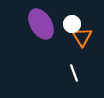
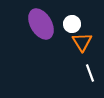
orange triangle: moved 5 px down
white line: moved 16 px right
